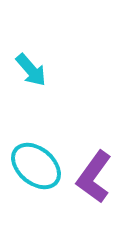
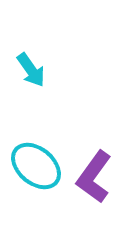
cyan arrow: rotated 6 degrees clockwise
